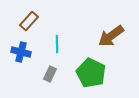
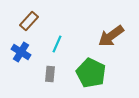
cyan line: rotated 24 degrees clockwise
blue cross: rotated 18 degrees clockwise
gray rectangle: rotated 21 degrees counterclockwise
